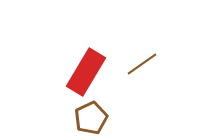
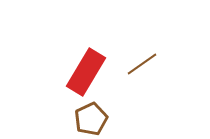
brown pentagon: moved 1 px down
